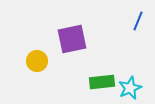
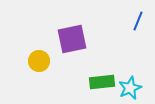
yellow circle: moved 2 px right
